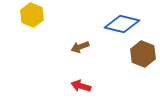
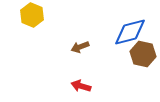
blue diamond: moved 8 px right, 8 px down; rotated 28 degrees counterclockwise
brown hexagon: rotated 10 degrees counterclockwise
